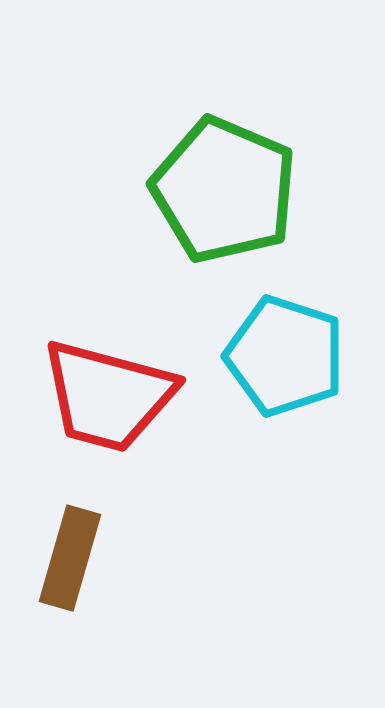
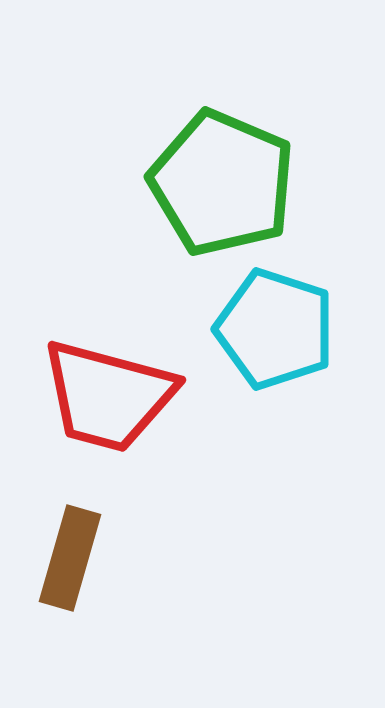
green pentagon: moved 2 px left, 7 px up
cyan pentagon: moved 10 px left, 27 px up
